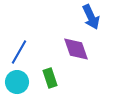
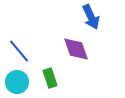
blue line: moved 1 px up; rotated 70 degrees counterclockwise
